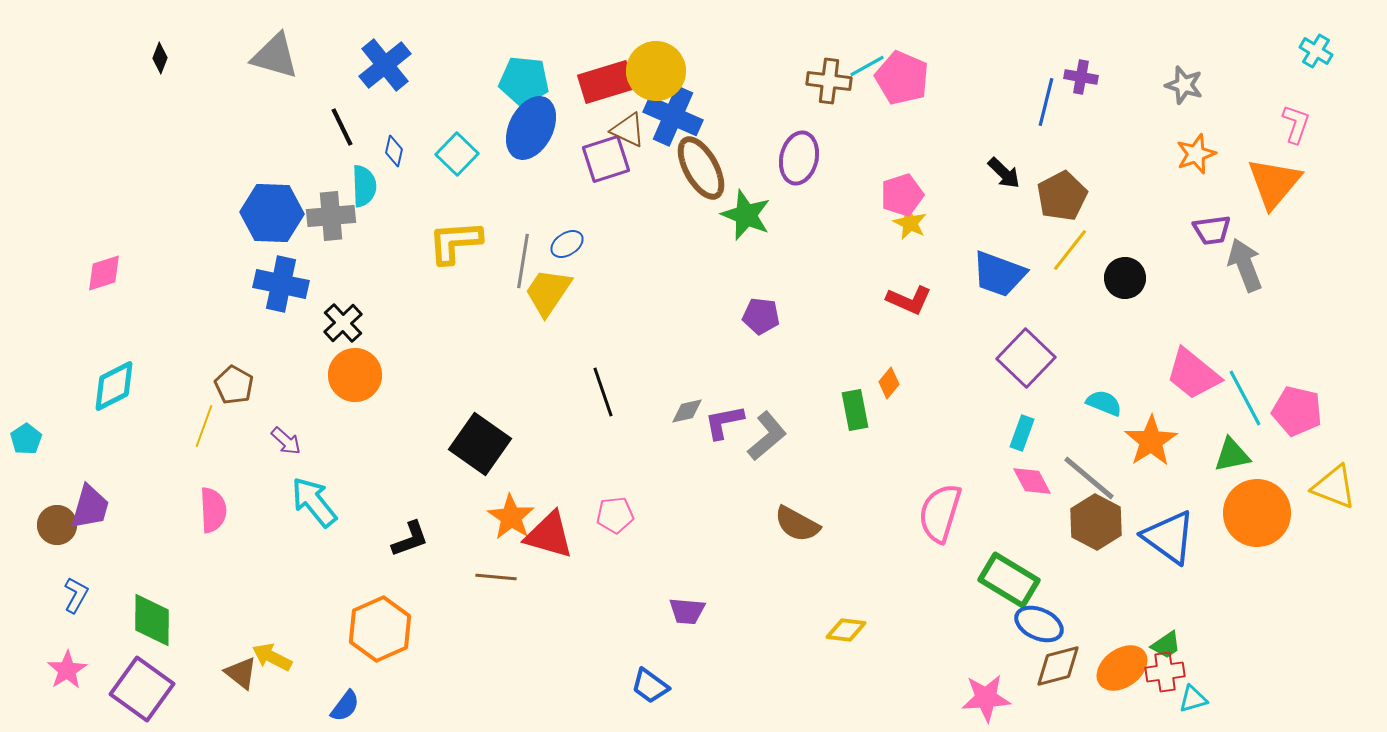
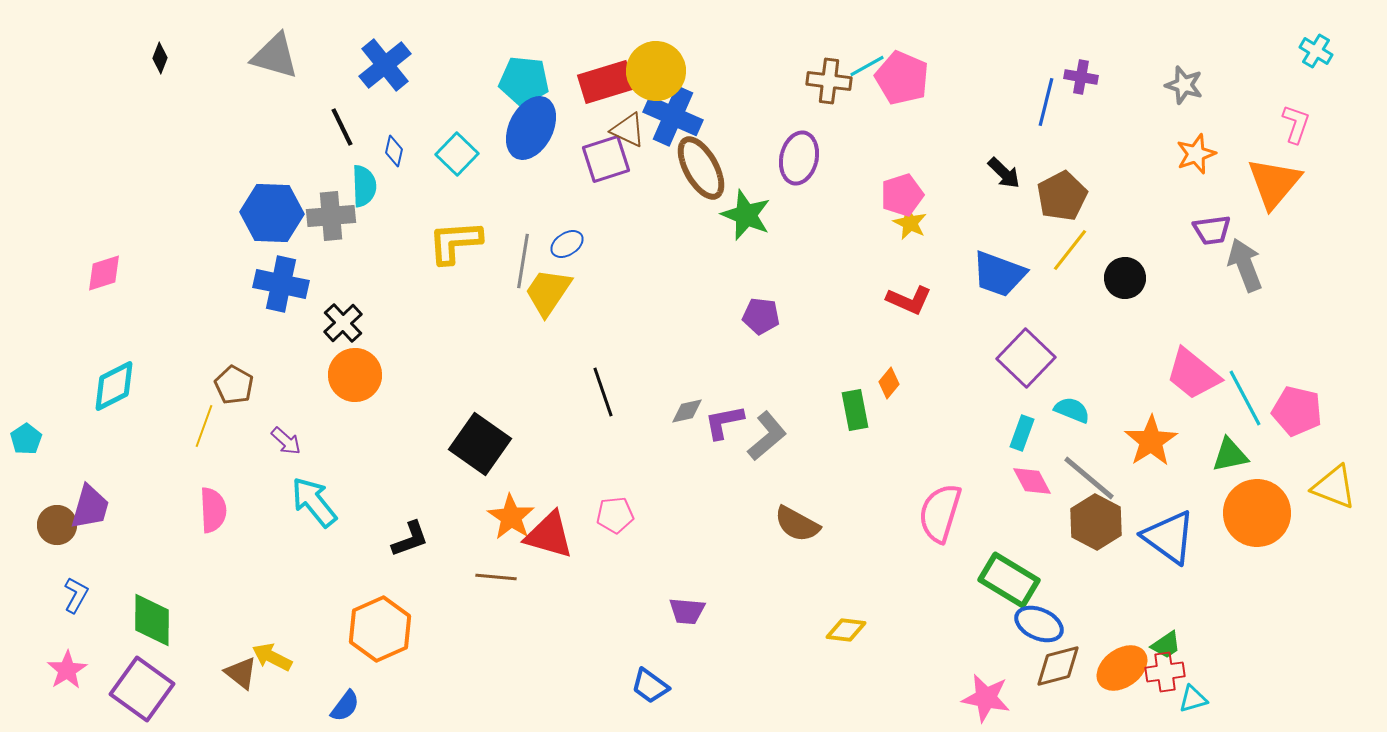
cyan semicircle at (1104, 403): moved 32 px left, 7 px down
green triangle at (1232, 455): moved 2 px left
pink star at (986, 698): rotated 15 degrees clockwise
